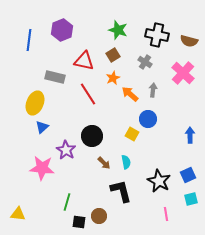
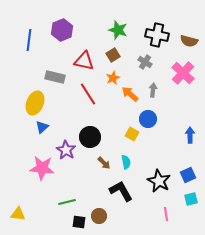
black circle: moved 2 px left, 1 px down
black L-shape: rotated 15 degrees counterclockwise
green line: rotated 60 degrees clockwise
